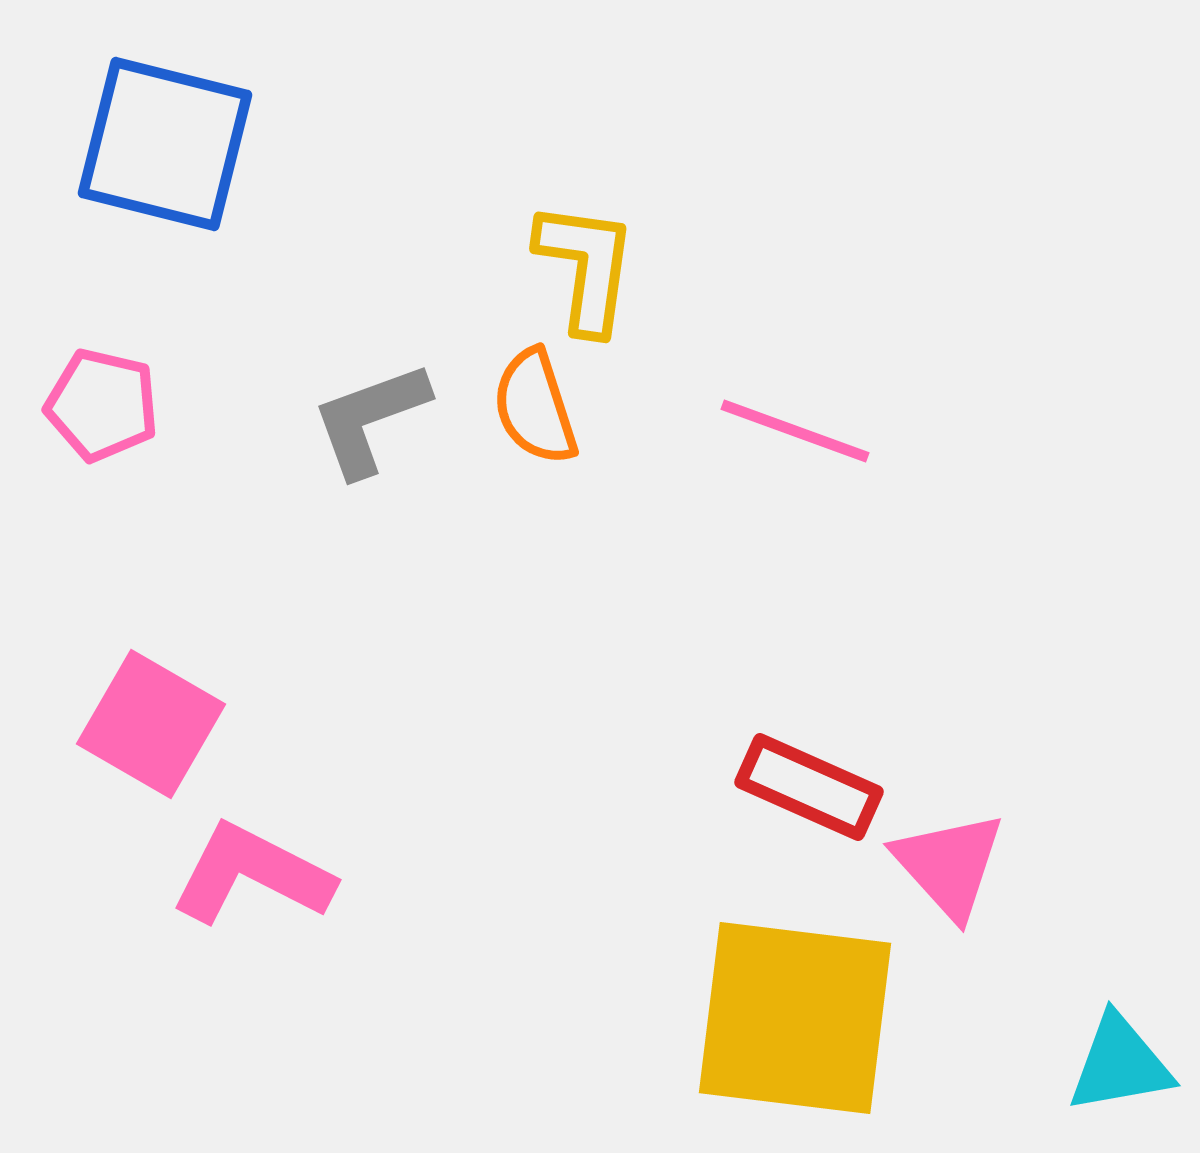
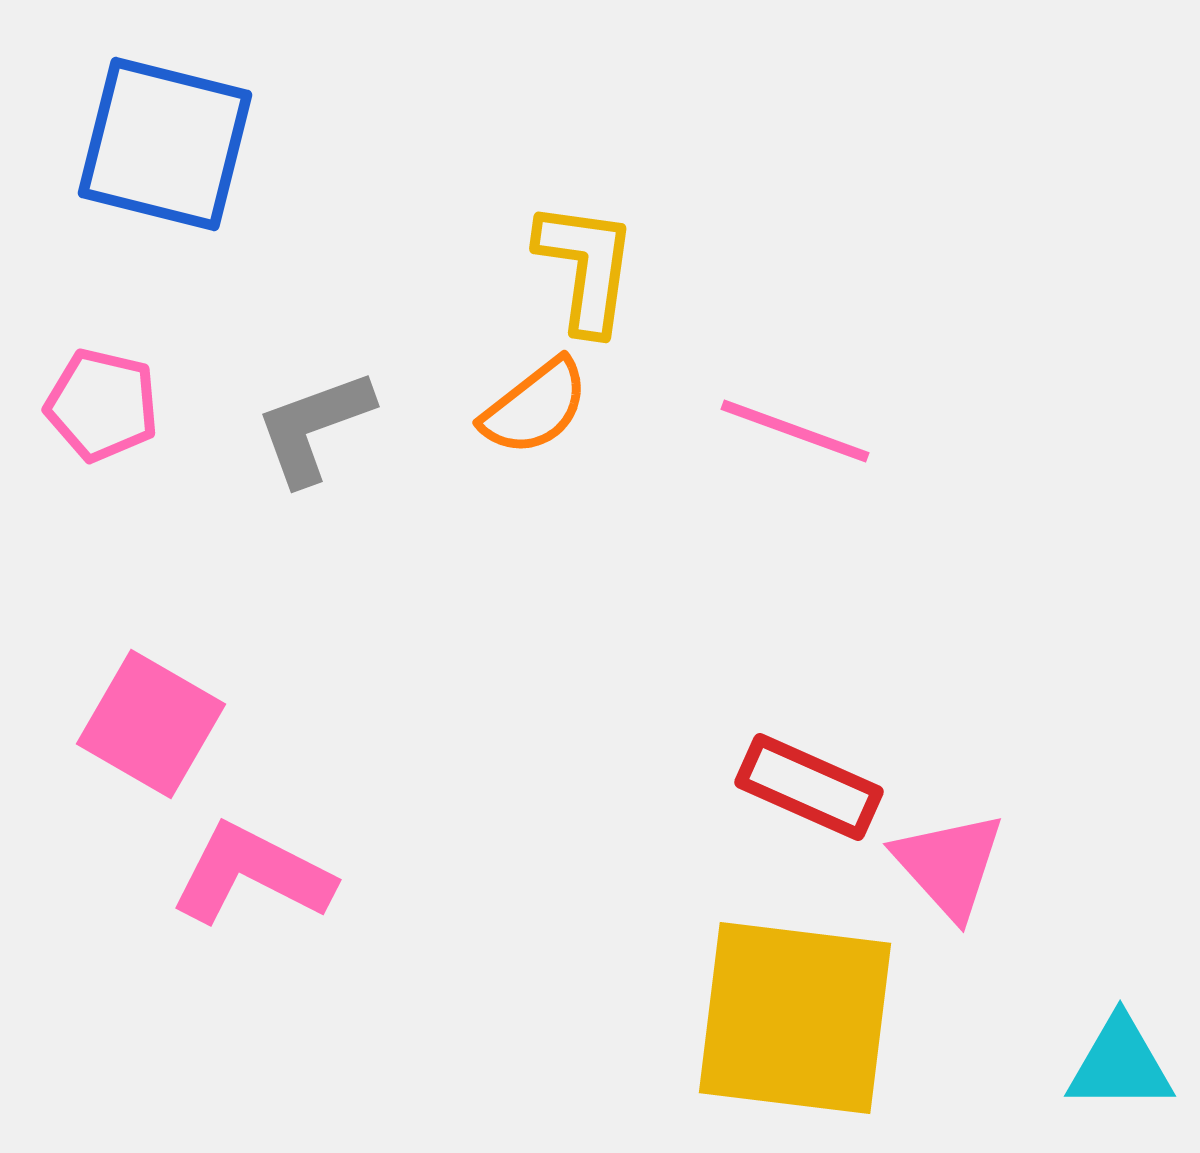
orange semicircle: rotated 110 degrees counterclockwise
gray L-shape: moved 56 px left, 8 px down
cyan triangle: rotated 10 degrees clockwise
